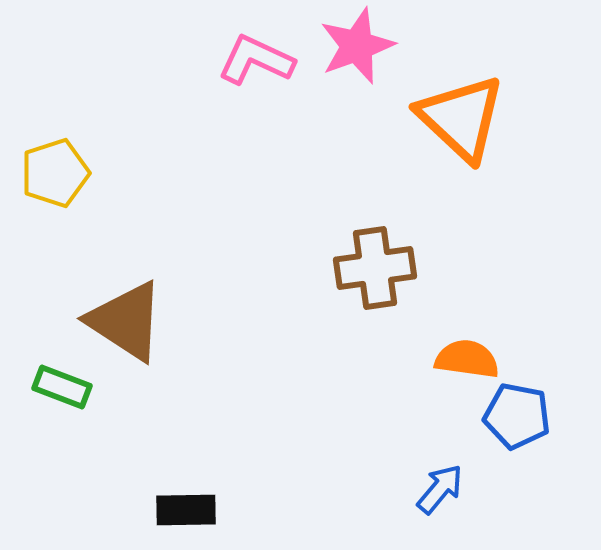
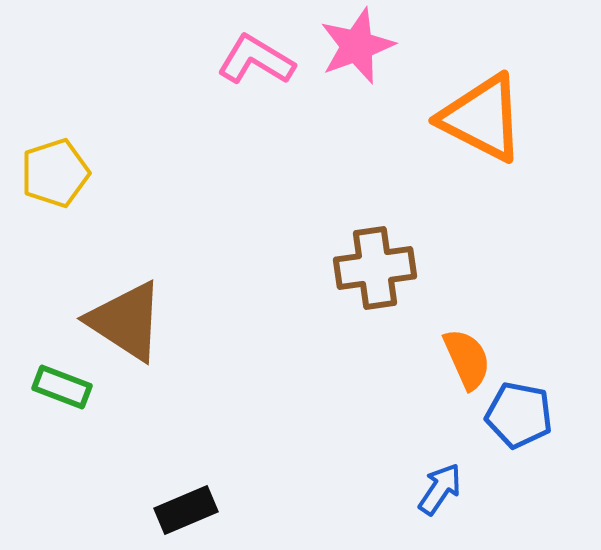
pink L-shape: rotated 6 degrees clockwise
orange triangle: moved 21 px right; rotated 16 degrees counterclockwise
orange semicircle: rotated 58 degrees clockwise
blue pentagon: moved 2 px right, 1 px up
blue arrow: rotated 6 degrees counterclockwise
black rectangle: rotated 22 degrees counterclockwise
